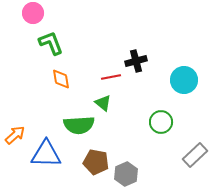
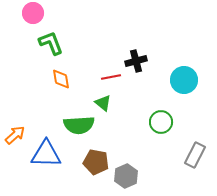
gray rectangle: rotated 20 degrees counterclockwise
gray hexagon: moved 2 px down
